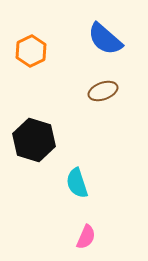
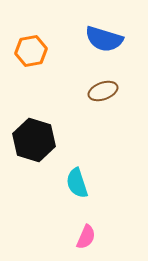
blue semicircle: moved 1 px left; rotated 24 degrees counterclockwise
orange hexagon: rotated 16 degrees clockwise
